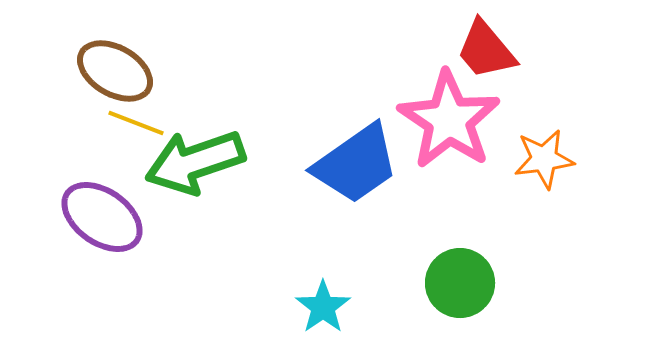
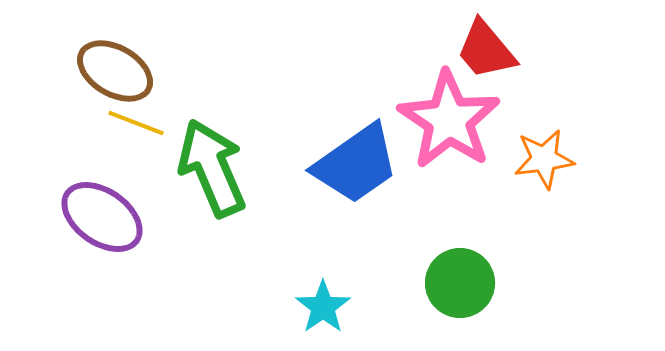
green arrow: moved 17 px right, 6 px down; rotated 86 degrees clockwise
